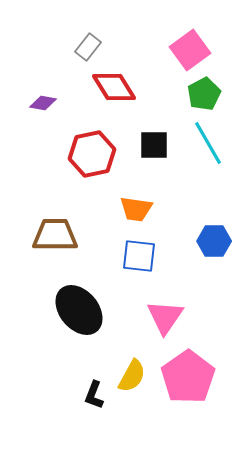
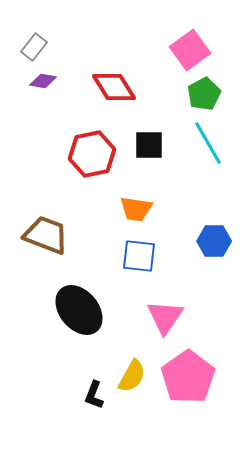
gray rectangle: moved 54 px left
purple diamond: moved 22 px up
black square: moved 5 px left
brown trapezoid: moved 9 px left; rotated 21 degrees clockwise
